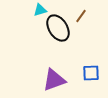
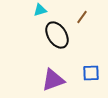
brown line: moved 1 px right, 1 px down
black ellipse: moved 1 px left, 7 px down
purple triangle: moved 1 px left
